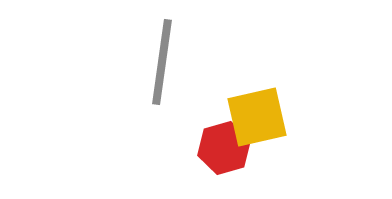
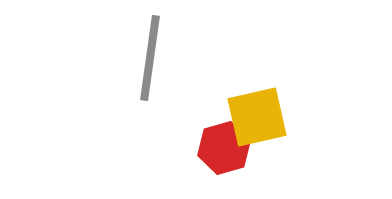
gray line: moved 12 px left, 4 px up
